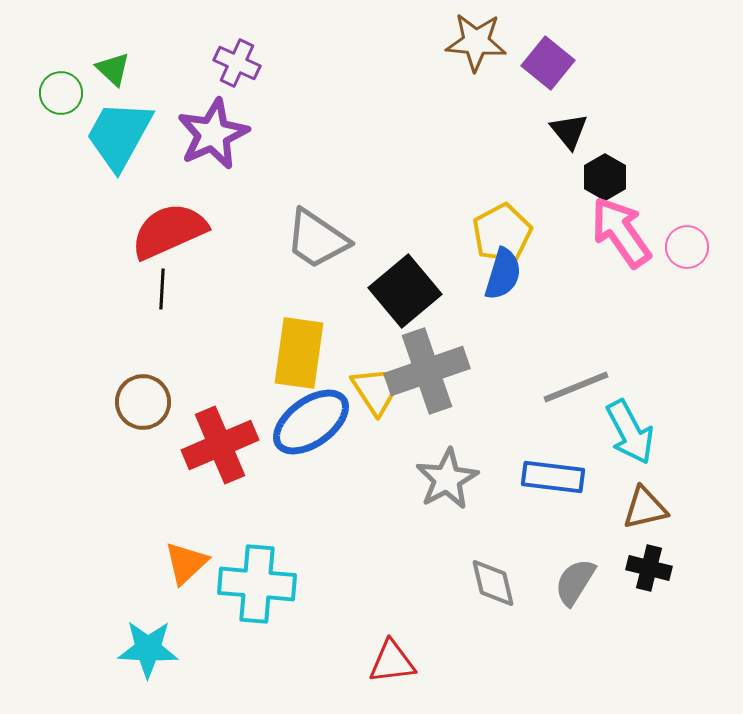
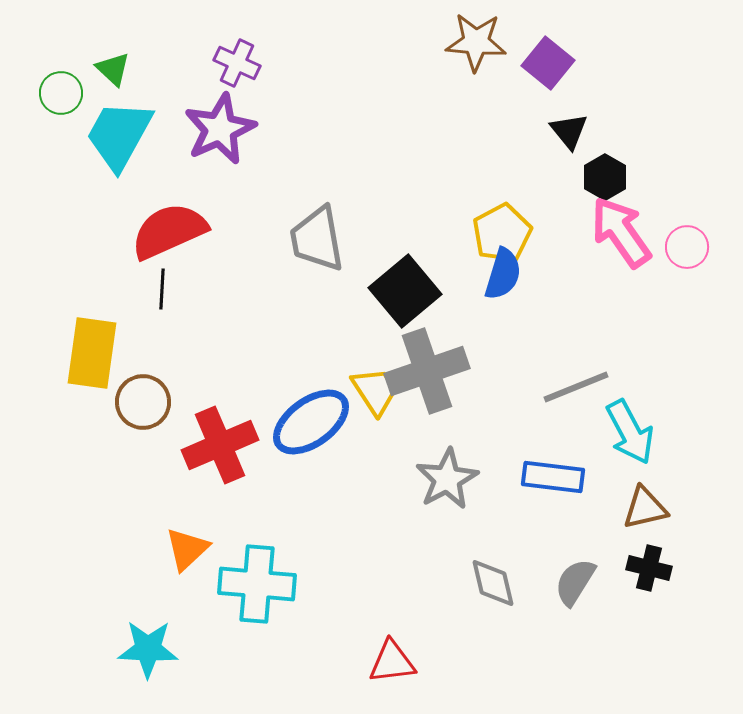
purple star: moved 7 px right, 5 px up
gray trapezoid: rotated 46 degrees clockwise
yellow rectangle: moved 207 px left
orange triangle: moved 1 px right, 14 px up
